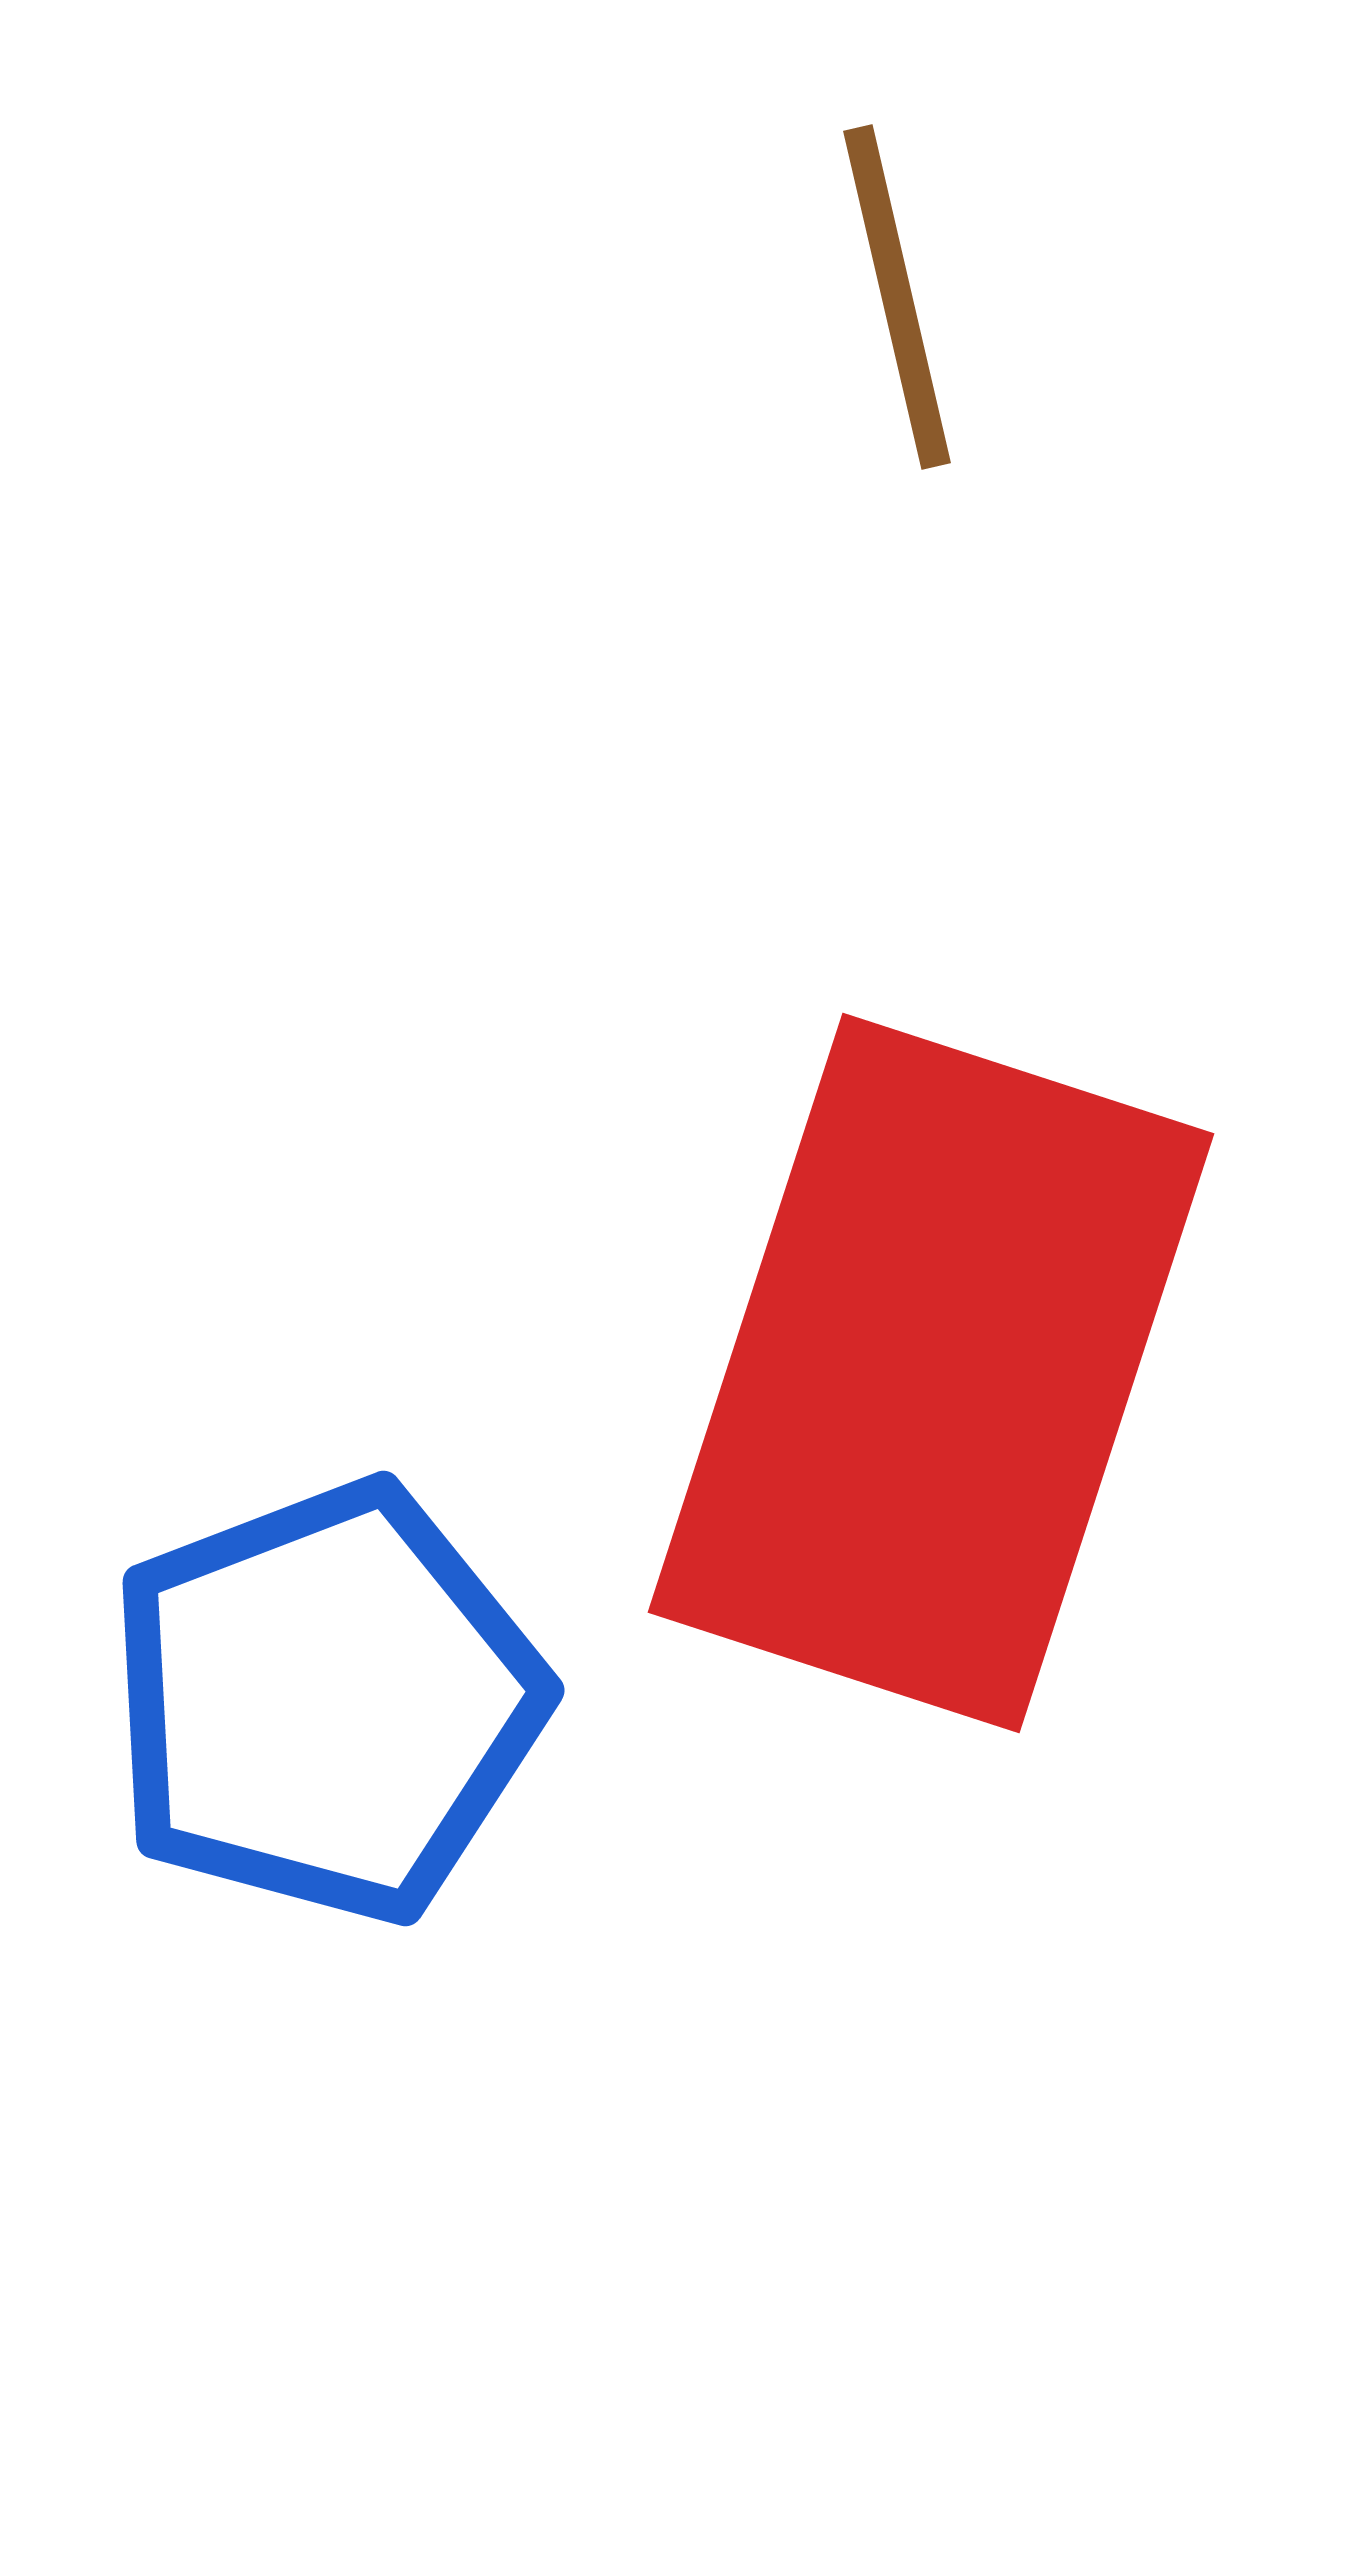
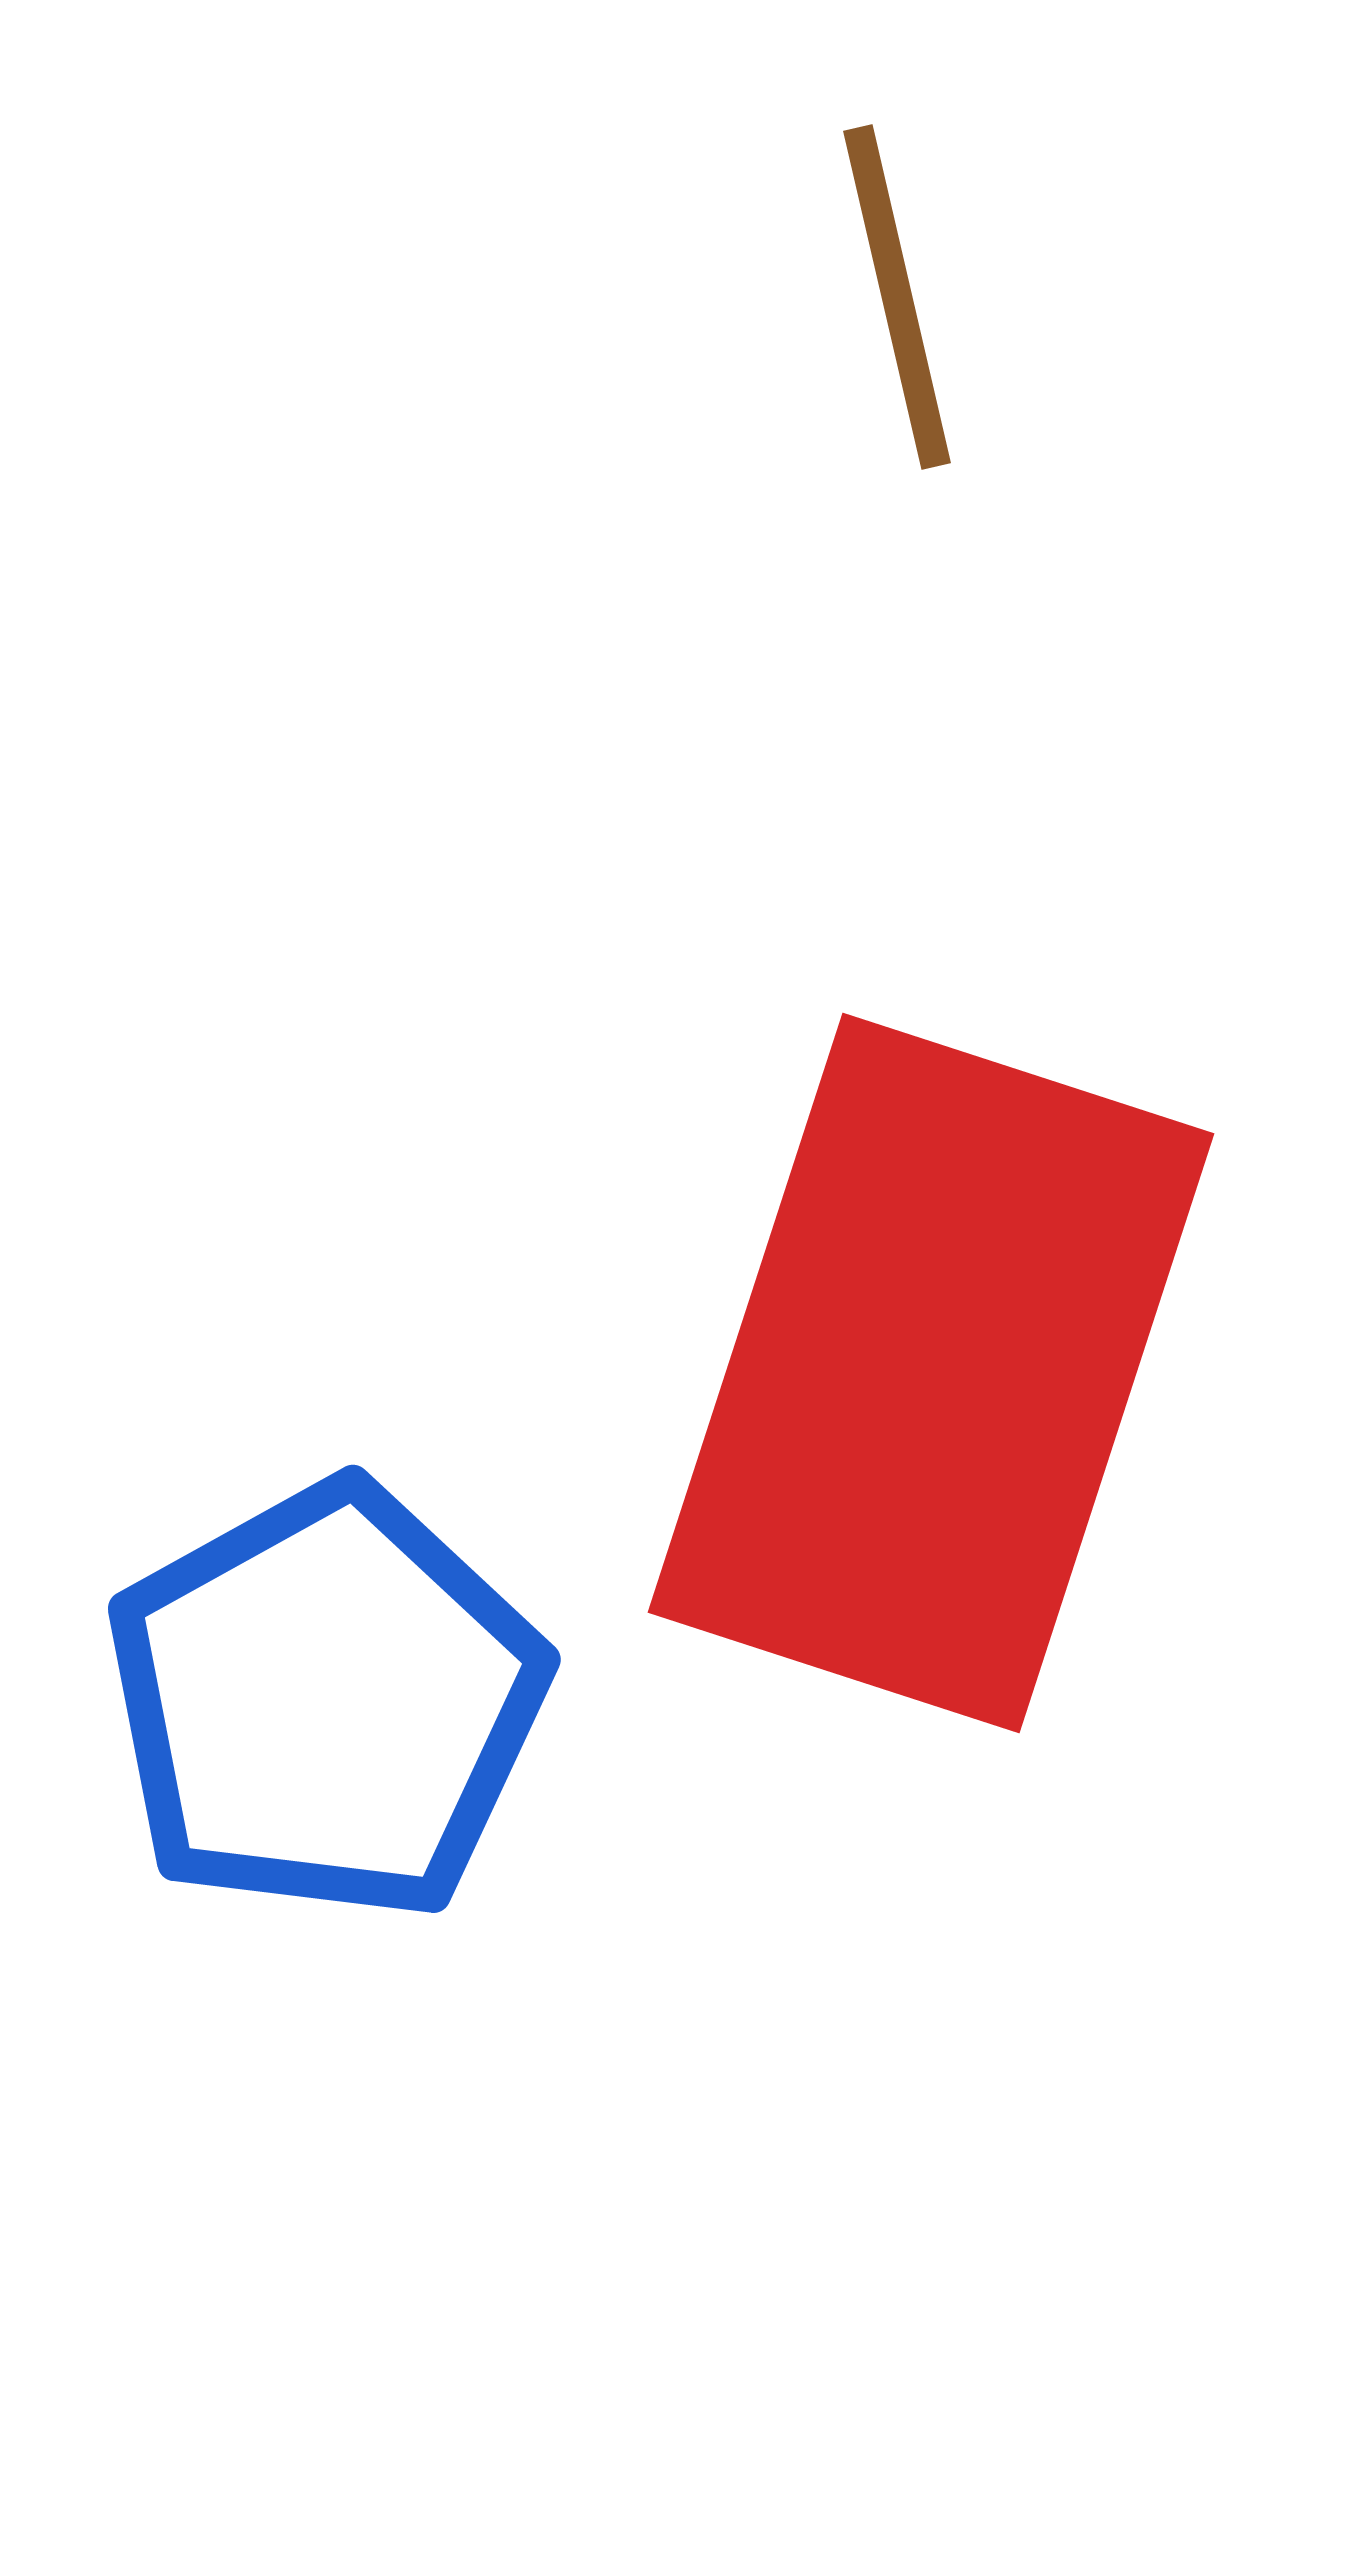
blue pentagon: rotated 8 degrees counterclockwise
